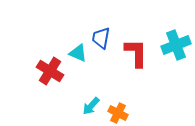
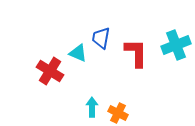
cyan arrow: moved 1 px right, 1 px down; rotated 138 degrees clockwise
